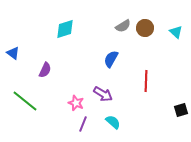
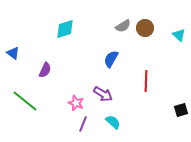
cyan triangle: moved 3 px right, 3 px down
